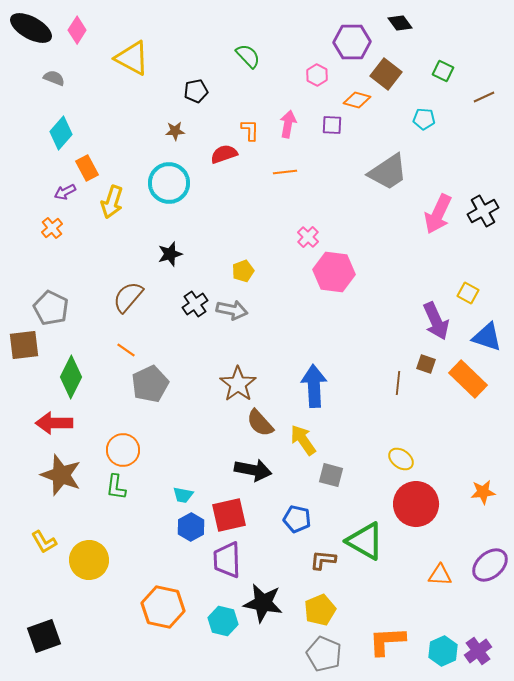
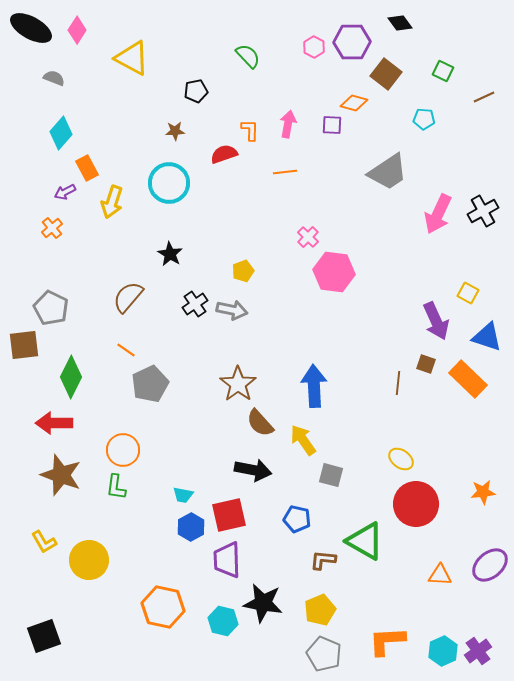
pink hexagon at (317, 75): moved 3 px left, 28 px up
orange diamond at (357, 100): moved 3 px left, 3 px down
black star at (170, 254): rotated 25 degrees counterclockwise
